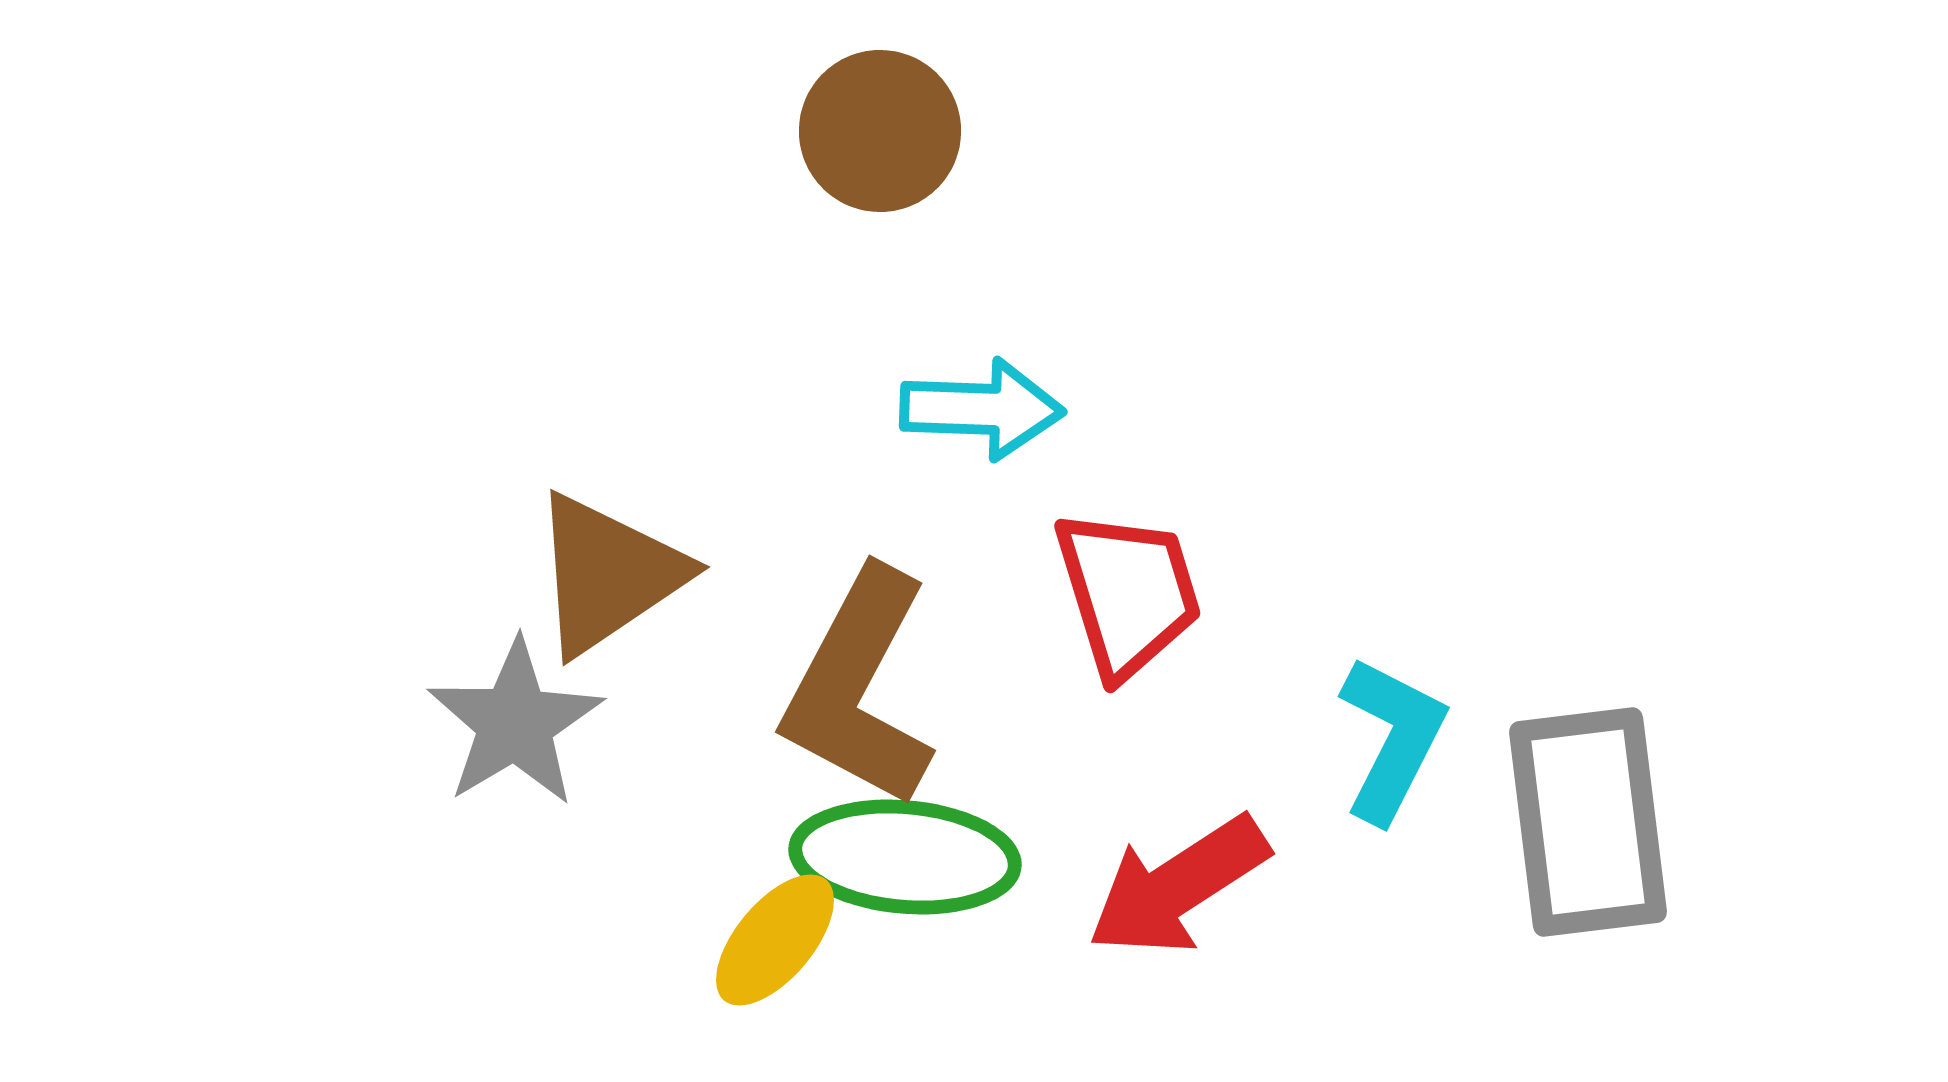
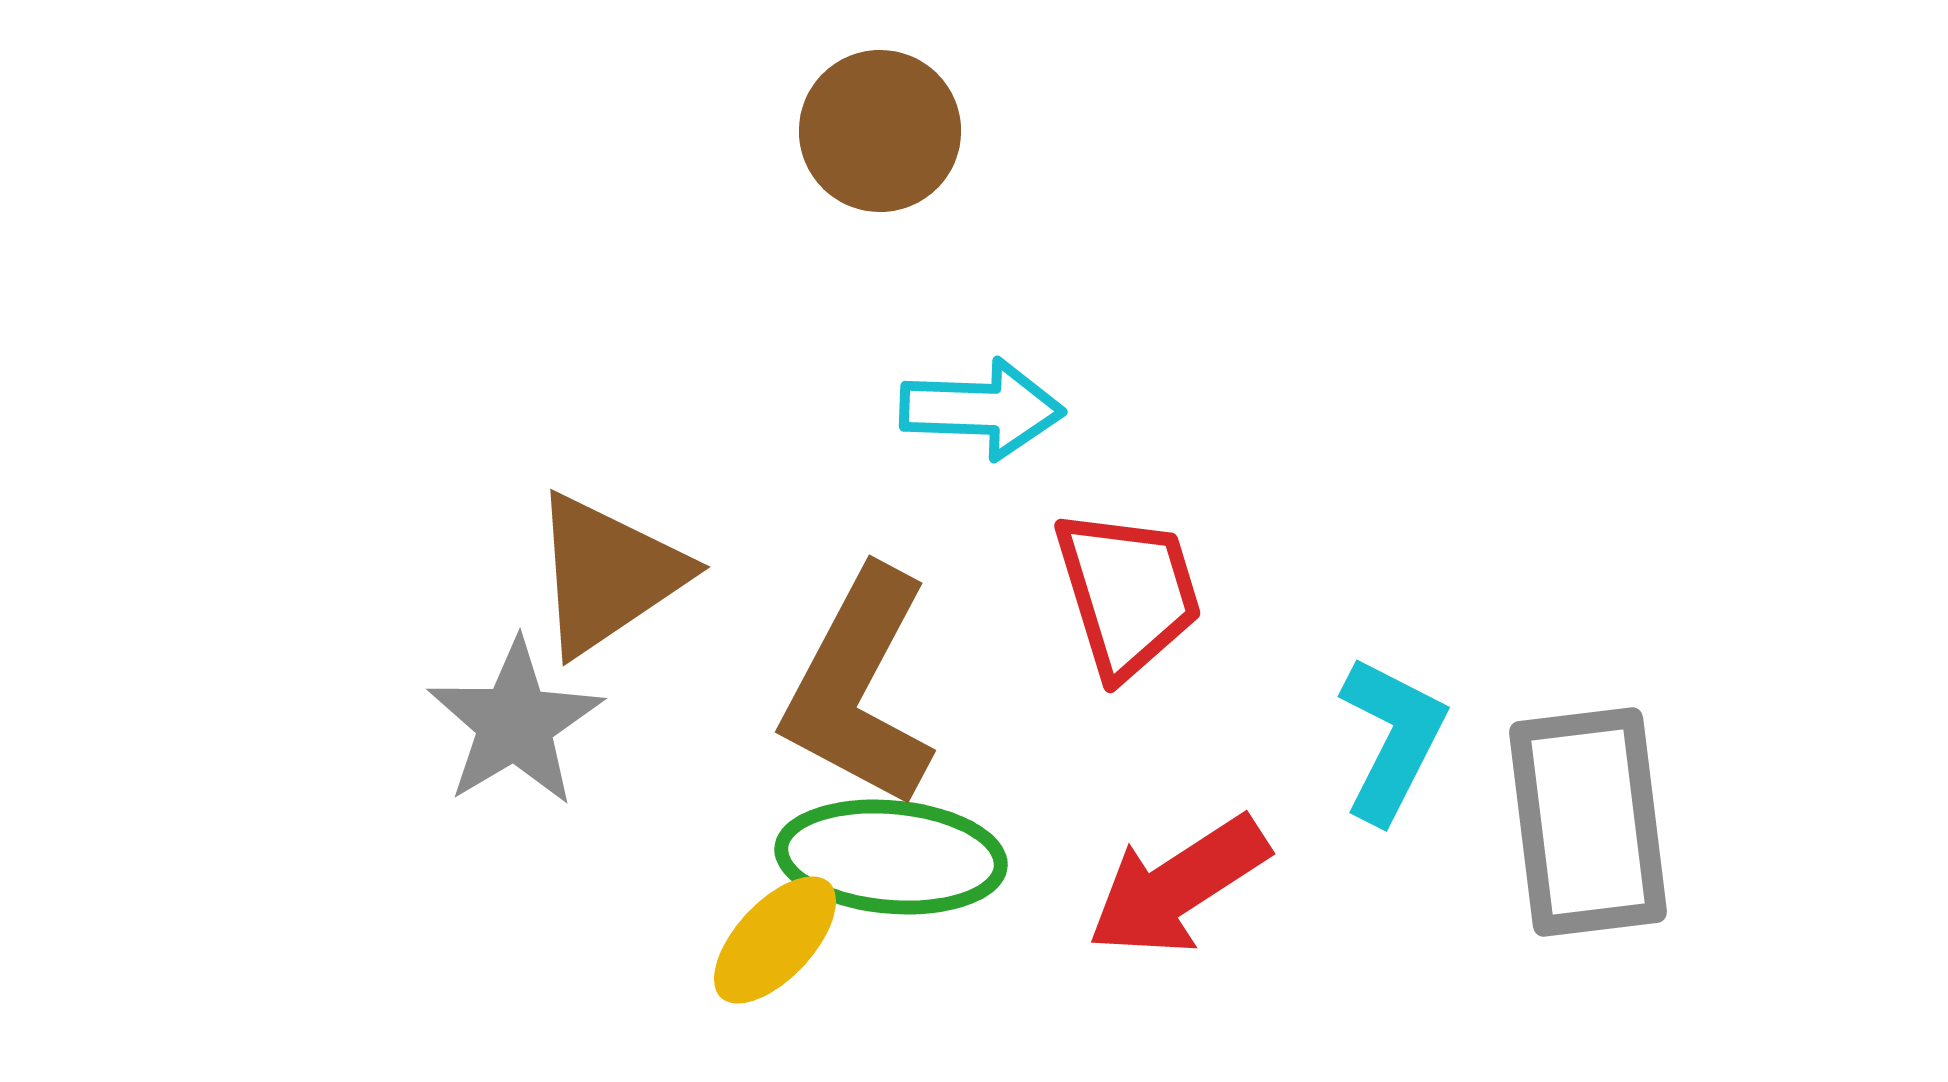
green ellipse: moved 14 px left
yellow ellipse: rotated 3 degrees clockwise
